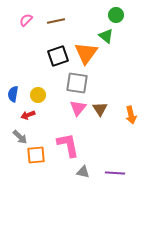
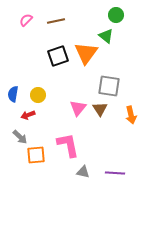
gray square: moved 32 px right, 3 px down
